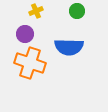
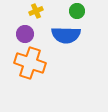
blue semicircle: moved 3 px left, 12 px up
